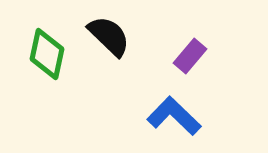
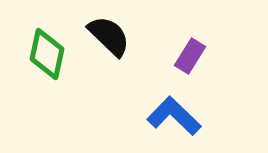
purple rectangle: rotated 8 degrees counterclockwise
